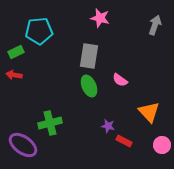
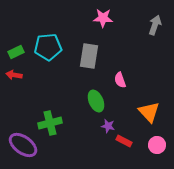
pink star: moved 3 px right; rotated 12 degrees counterclockwise
cyan pentagon: moved 9 px right, 16 px down
pink semicircle: rotated 35 degrees clockwise
green ellipse: moved 7 px right, 15 px down
pink circle: moved 5 px left
